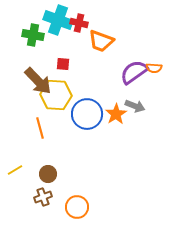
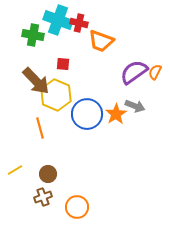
orange semicircle: moved 1 px right, 4 px down; rotated 112 degrees clockwise
brown arrow: moved 2 px left
yellow hexagon: rotated 20 degrees clockwise
